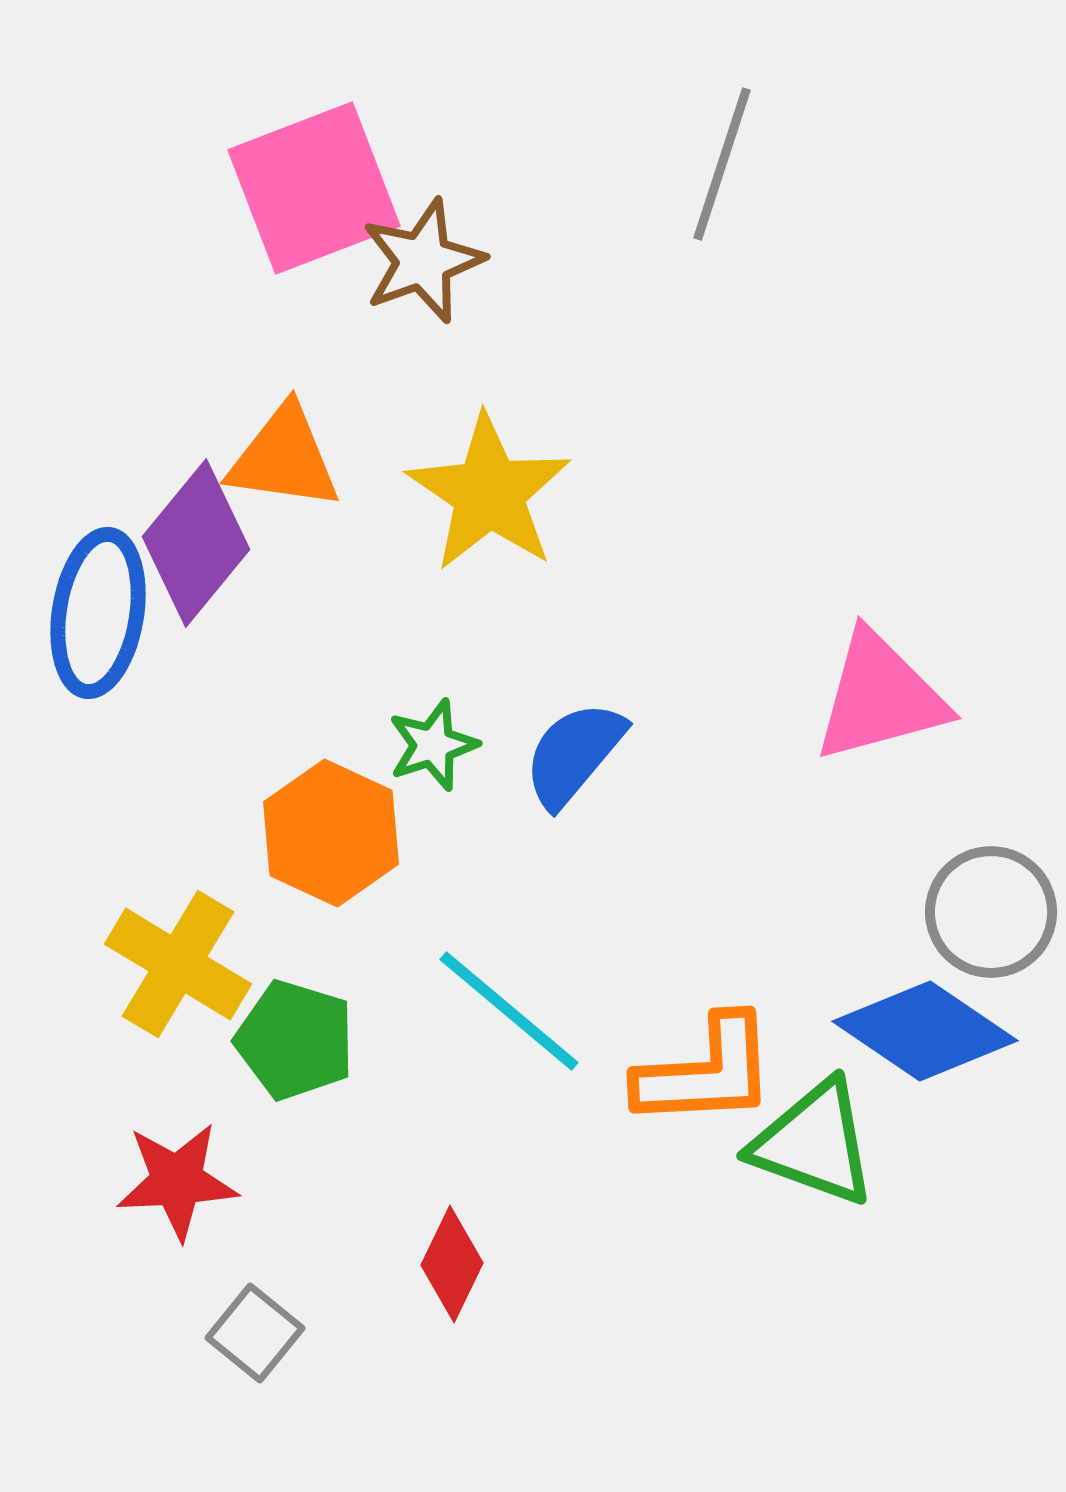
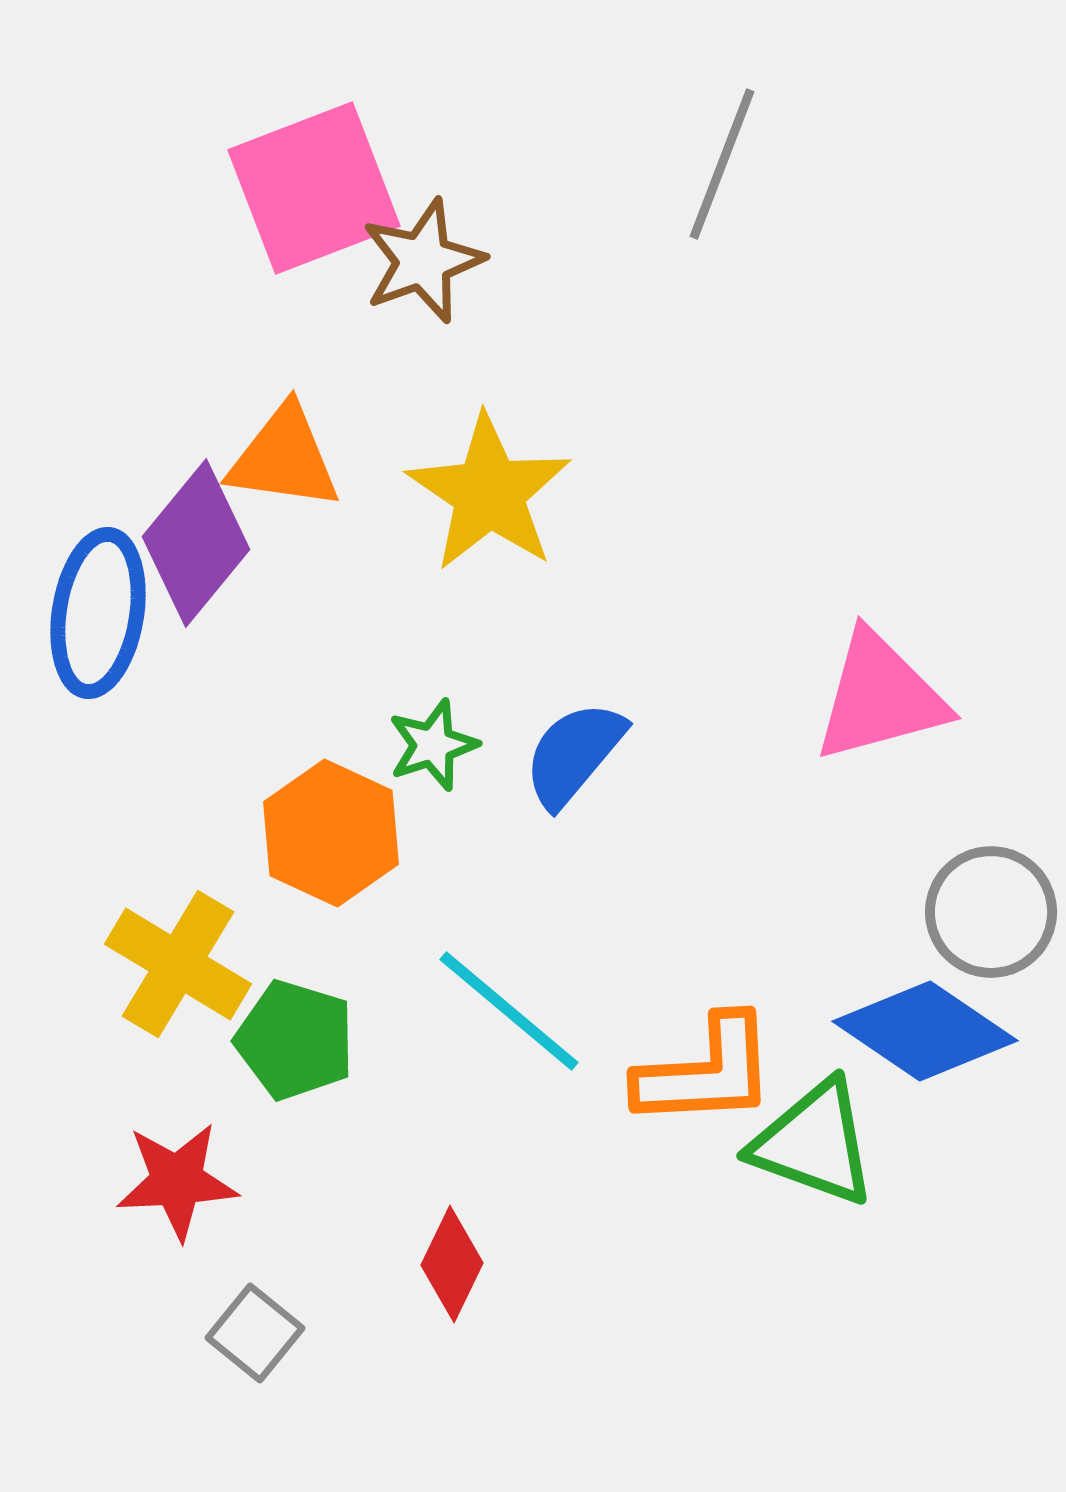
gray line: rotated 3 degrees clockwise
